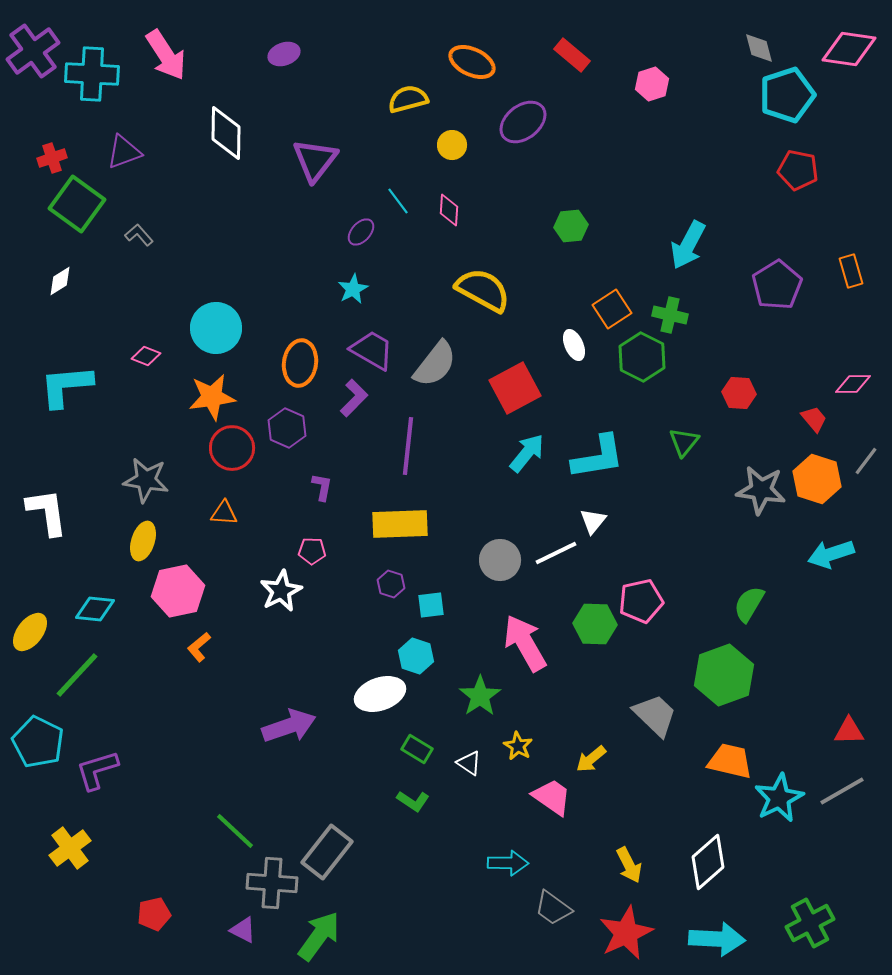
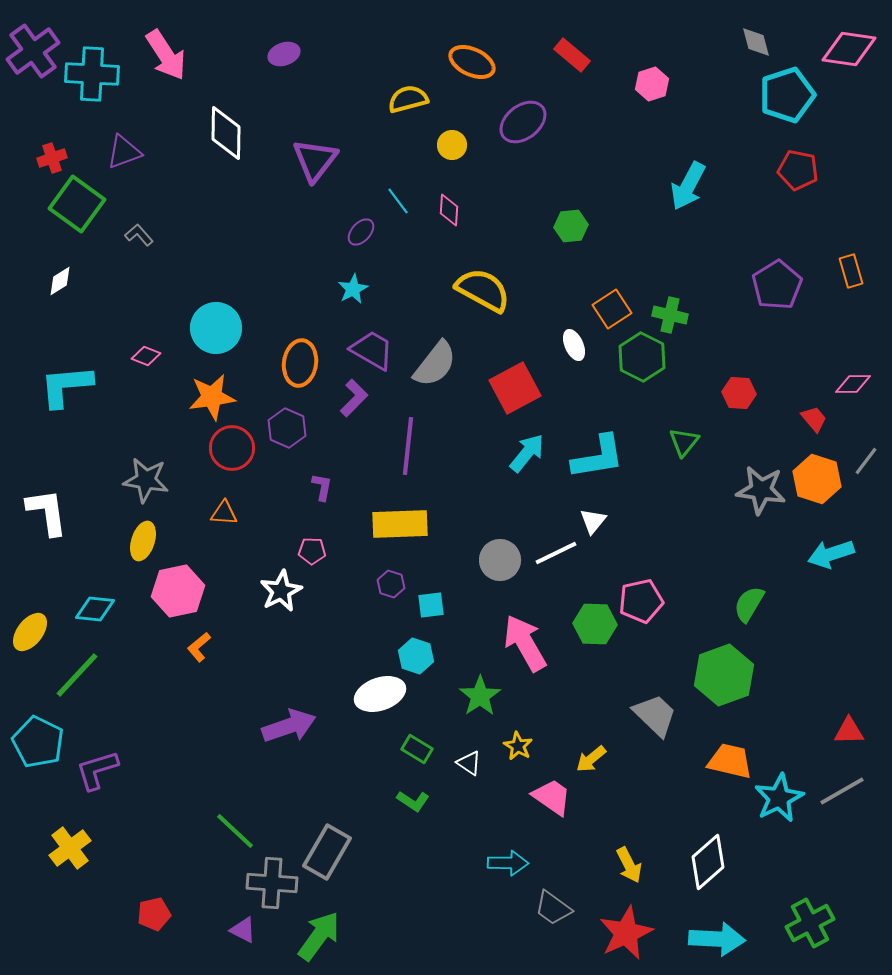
gray diamond at (759, 48): moved 3 px left, 6 px up
cyan arrow at (688, 245): moved 59 px up
gray rectangle at (327, 852): rotated 8 degrees counterclockwise
